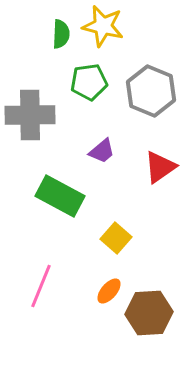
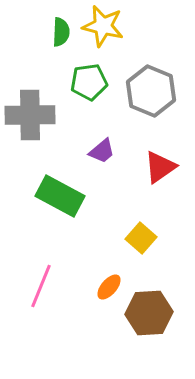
green semicircle: moved 2 px up
yellow square: moved 25 px right
orange ellipse: moved 4 px up
